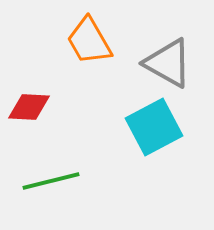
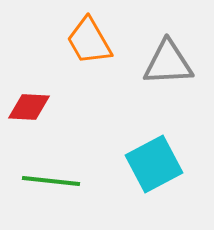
gray triangle: rotated 32 degrees counterclockwise
cyan square: moved 37 px down
green line: rotated 20 degrees clockwise
